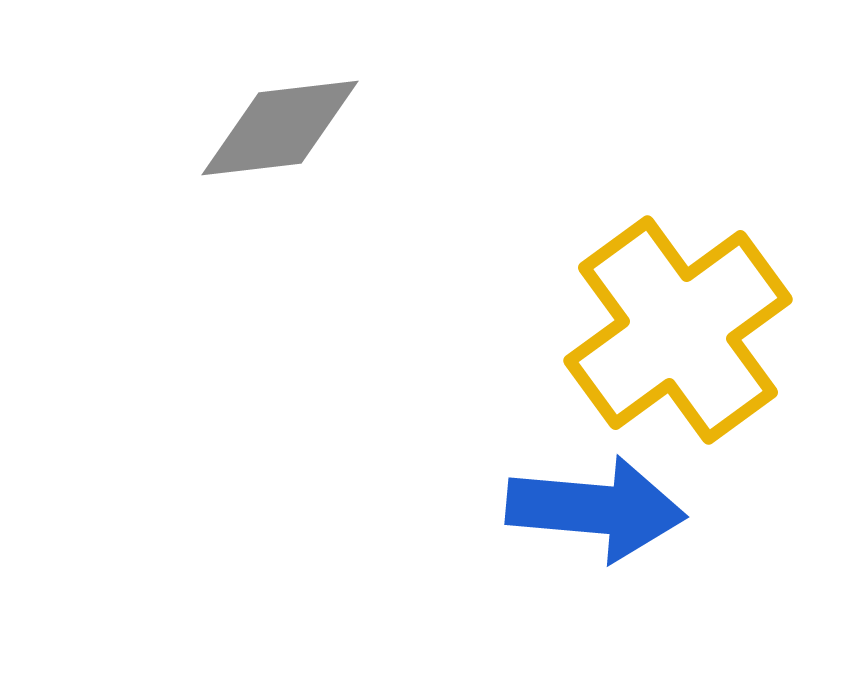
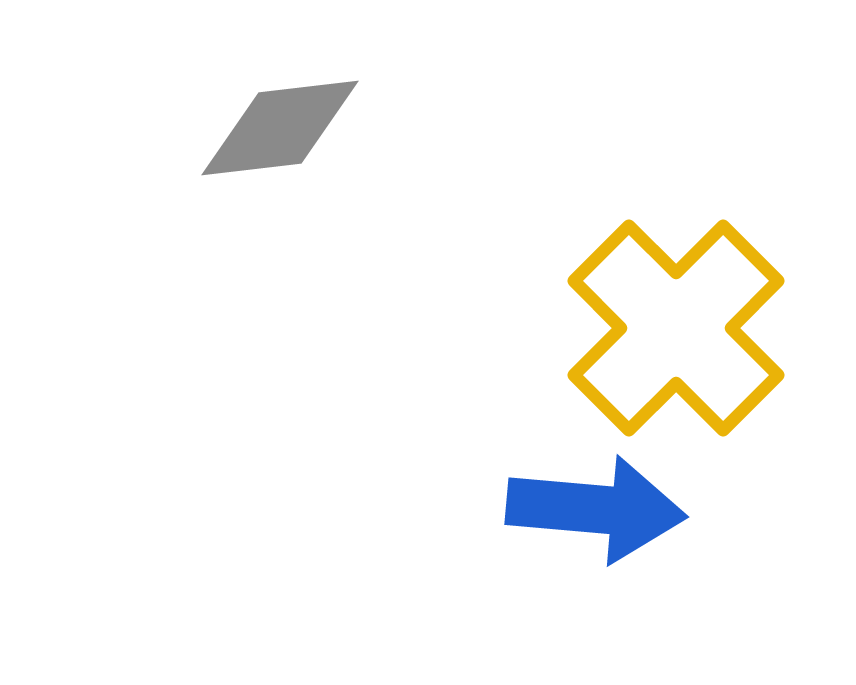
yellow cross: moved 2 px left, 2 px up; rotated 9 degrees counterclockwise
